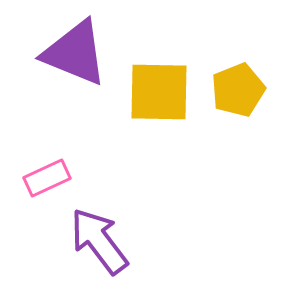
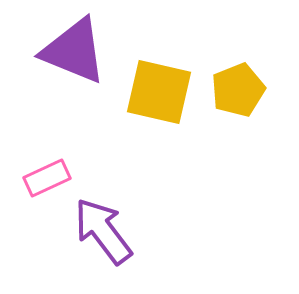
purple triangle: moved 1 px left, 2 px up
yellow square: rotated 12 degrees clockwise
purple arrow: moved 4 px right, 10 px up
